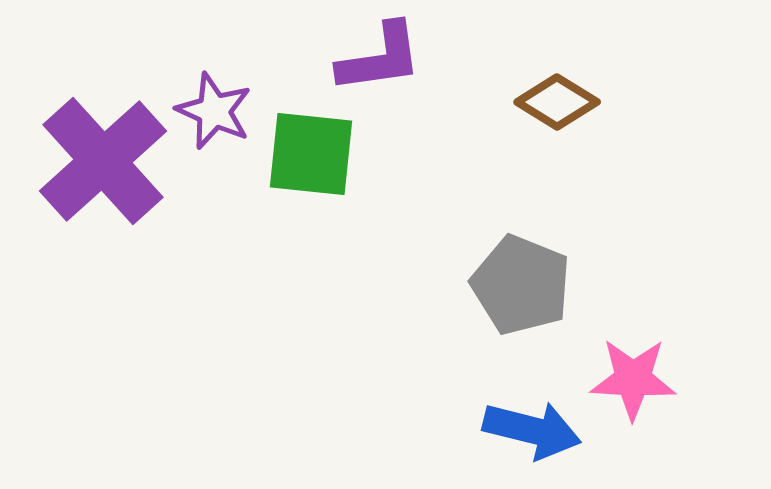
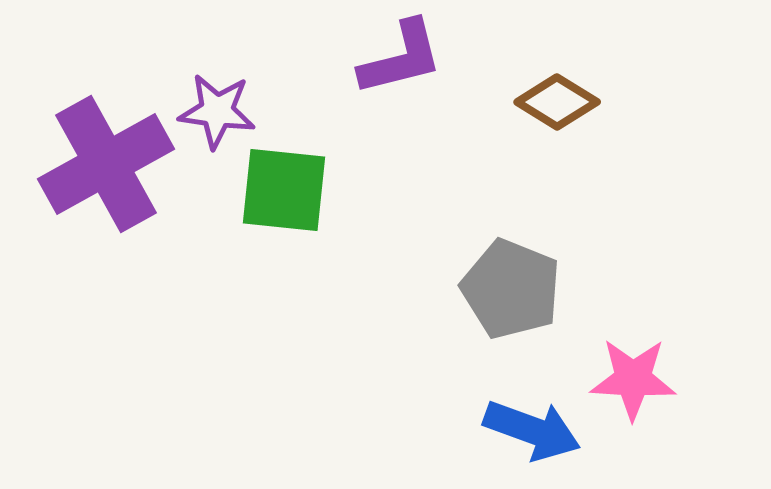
purple L-shape: moved 21 px right; rotated 6 degrees counterclockwise
purple star: moved 3 px right; rotated 16 degrees counterclockwise
green square: moved 27 px left, 36 px down
purple cross: moved 3 px right, 3 px down; rotated 13 degrees clockwise
gray pentagon: moved 10 px left, 4 px down
blue arrow: rotated 6 degrees clockwise
